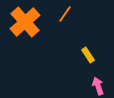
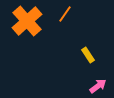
orange cross: moved 2 px right, 1 px up
pink arrow: rotated 72 degrees clockwise
